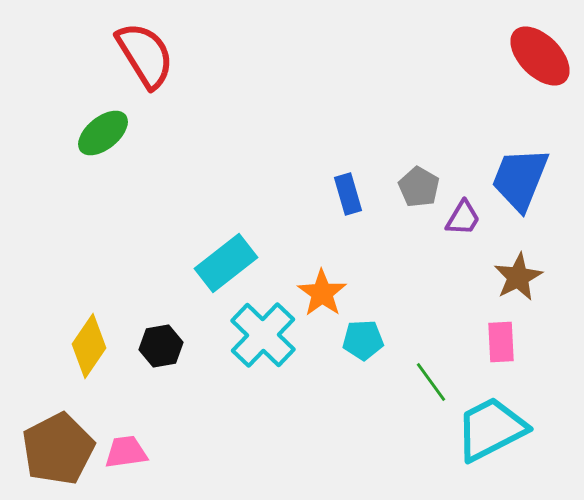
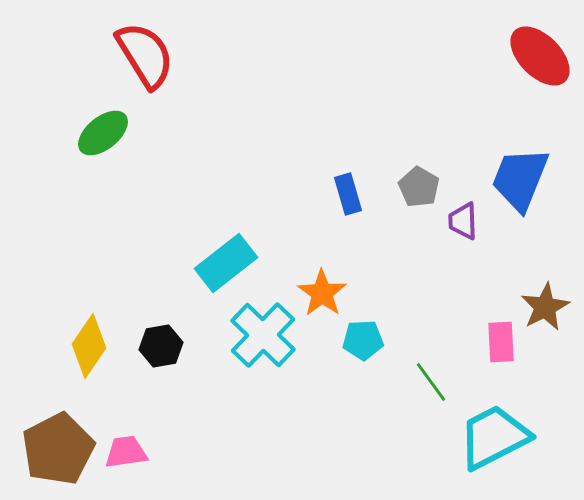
purple trapezoid: moved 3 px down; rotated 147 degrees clockwise
brown star: moved 27 px right, 30 px down
cyan trapezoid: moved 3 px right, 8 px down
